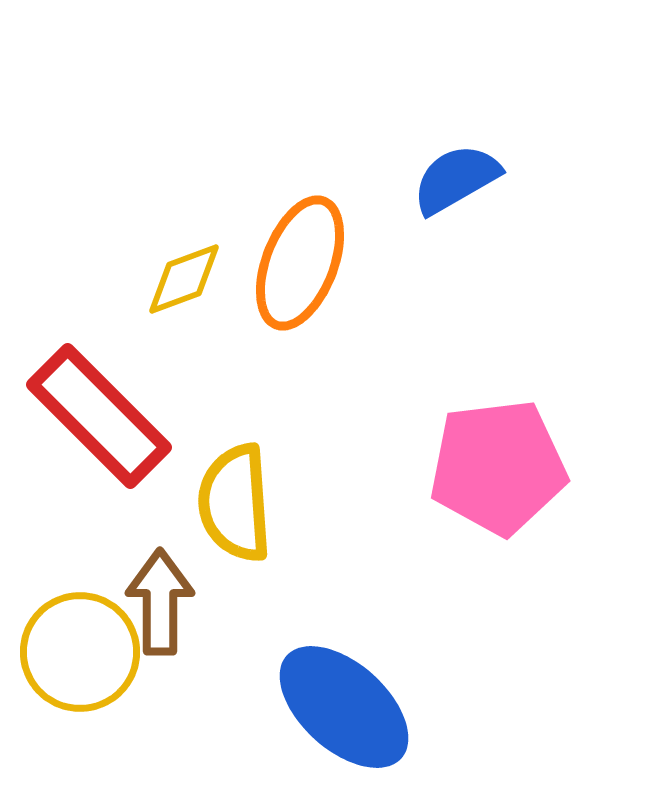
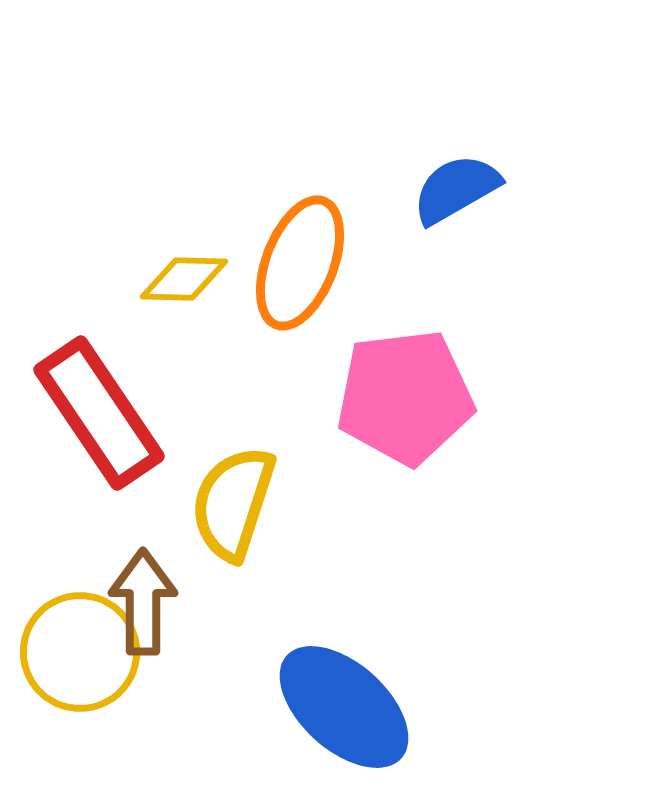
blue semicircle: moved 10 px down
yellow diamond: rotated 22 degrees clockwise
red rectangle: moved 3 px up; rotated 11 degrees clockwise
pink pentagon: moved 93 px left, 70 px up
yellow semicircle: moved 2 px left; rotated 22 degrees clockwise
brown arrow: moved 17 px left
